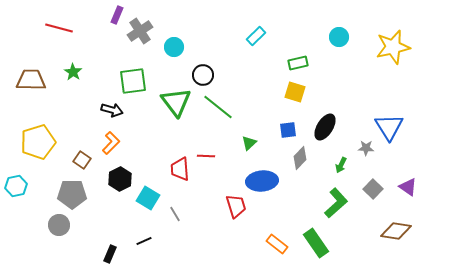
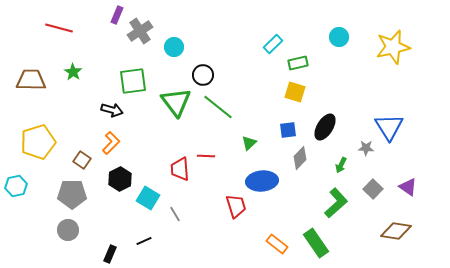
cyan rectangle at (256, 36): moved 17 px right, 8 px down
gray circle at (59, 225): moved 9 px right, 5 px down
